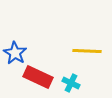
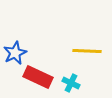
blue star: rotated 15 degrees clockwise
